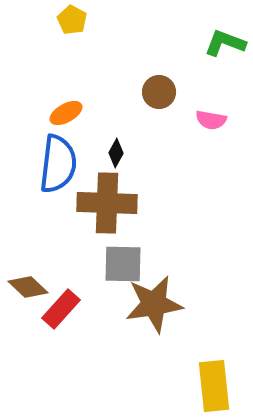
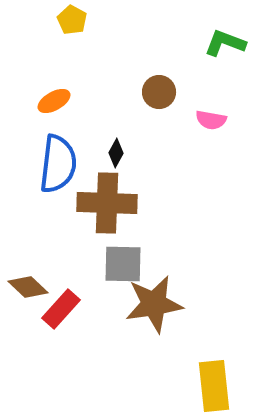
orange ellipse: moved 12 px left, 12 px up
